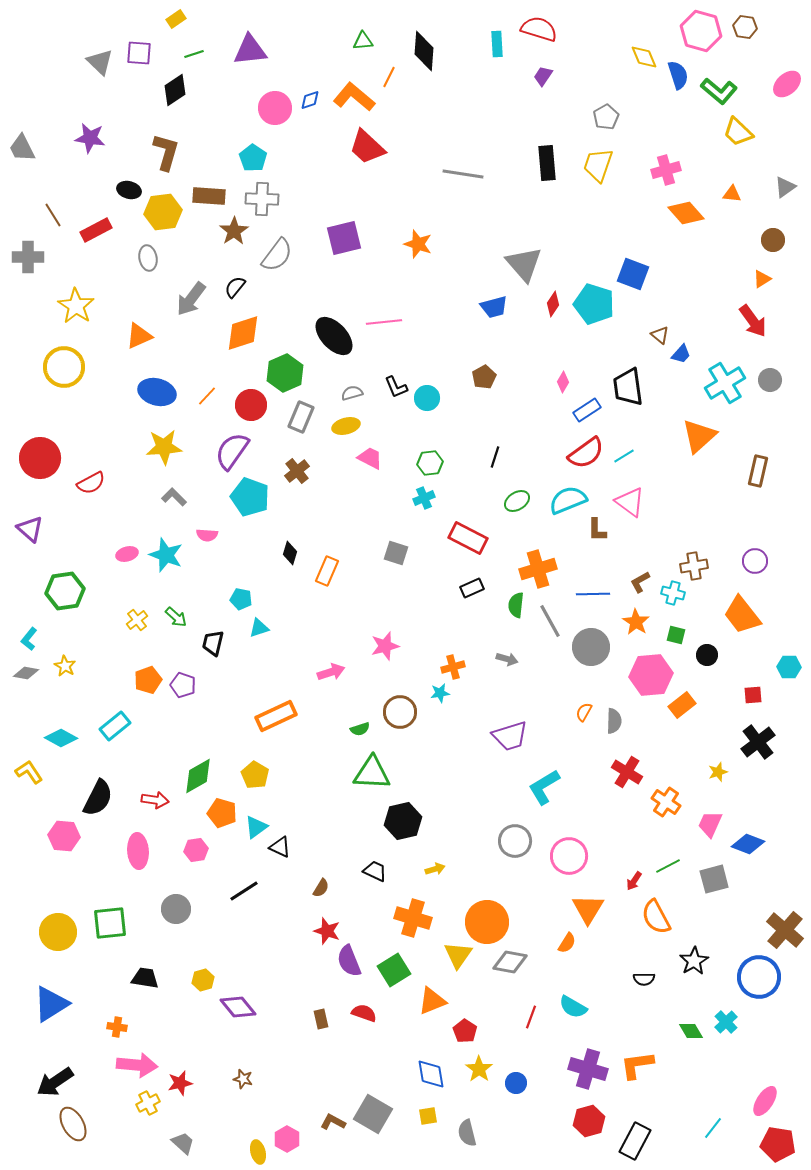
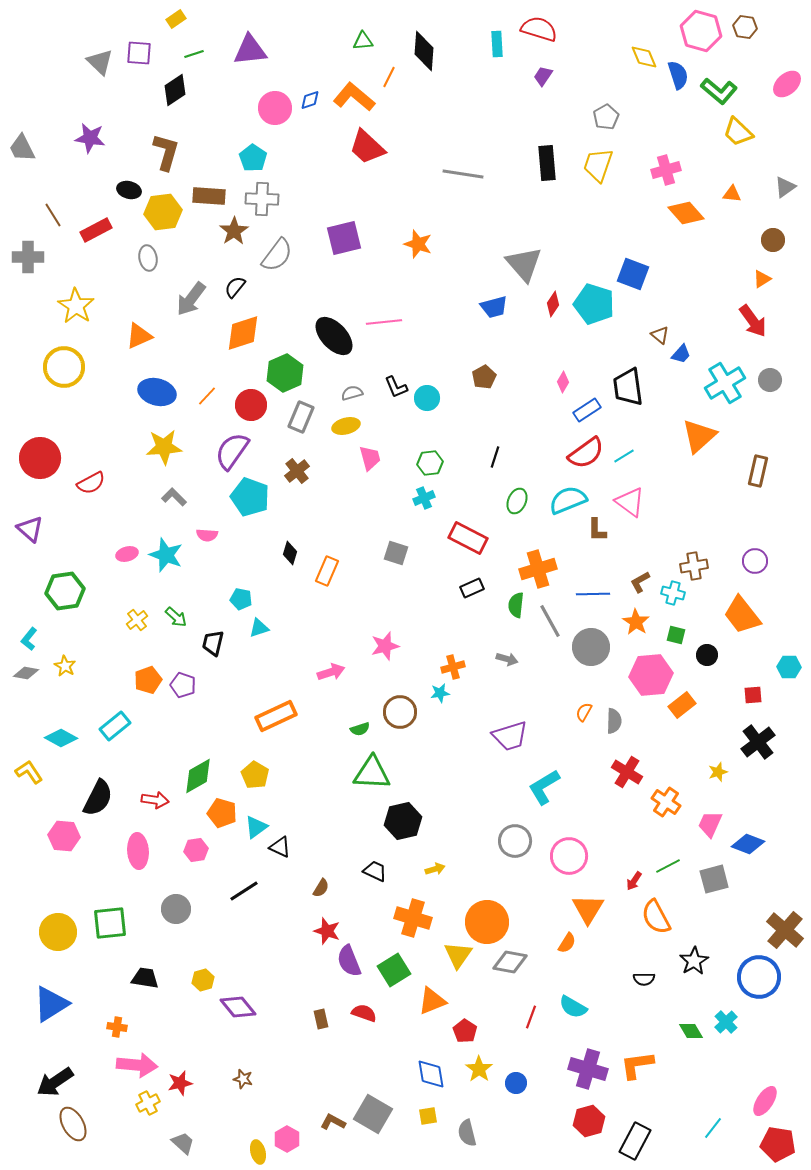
pink trapezoid at (370, 458): rotated 48 degrees clockwise
green ellipse at (517, 501): rotated 35 degrees counterclockwise
